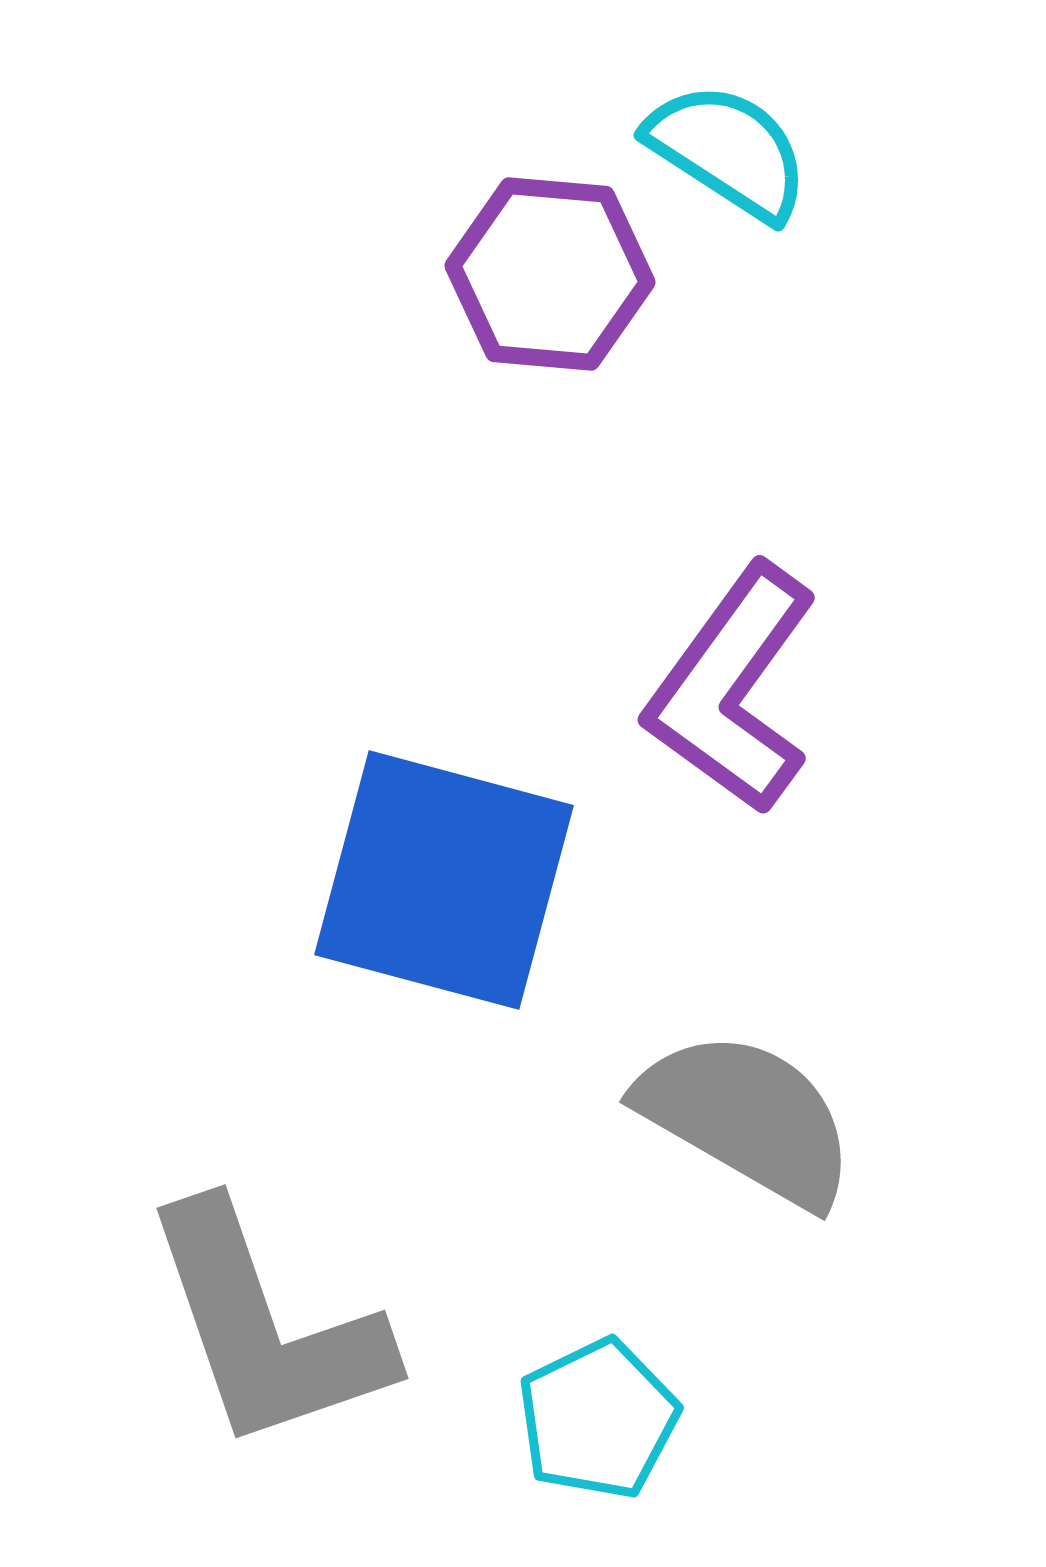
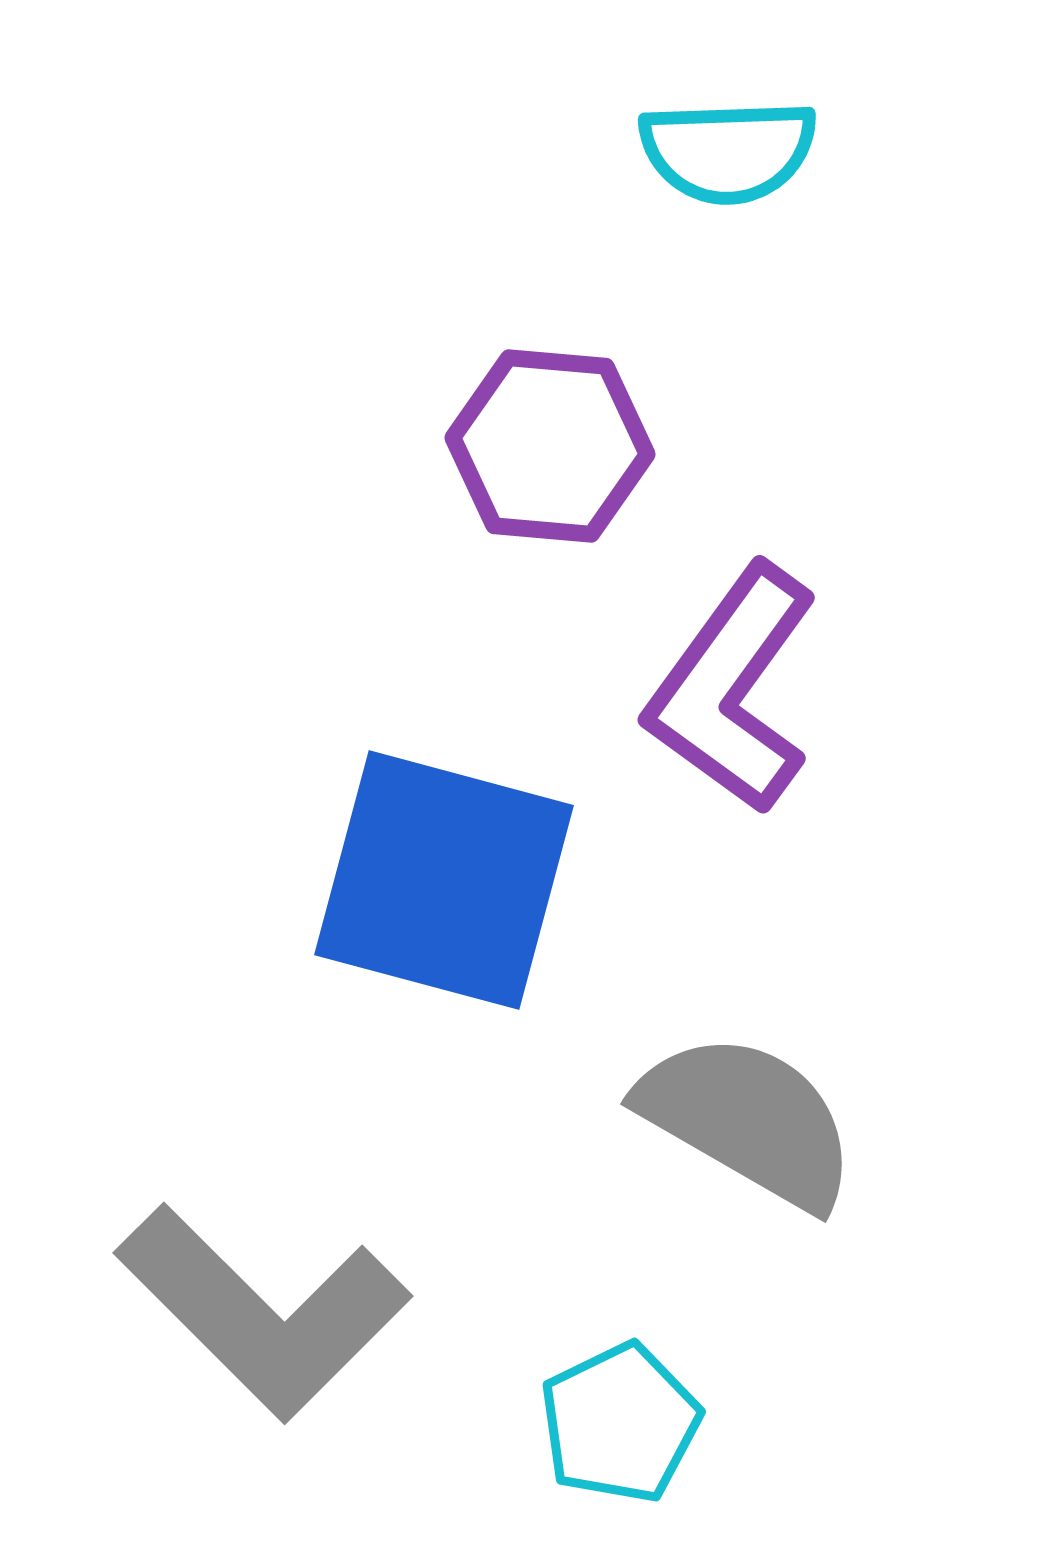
cyan semicircle: rotated 145 degrees clockwise
purple hexagon: moved 172 px down
gray semicircle: moved 1 px right, 2 px down
gray L-shape: moved 3 px left, 15 px up; rotated 26 degrees counterclockwise
cyan pentagon: moved 22 px right, 4 px down
